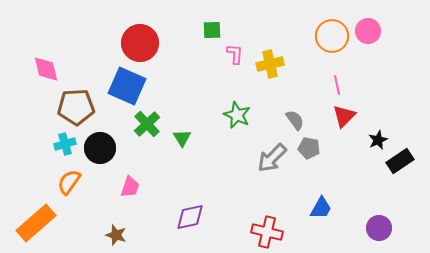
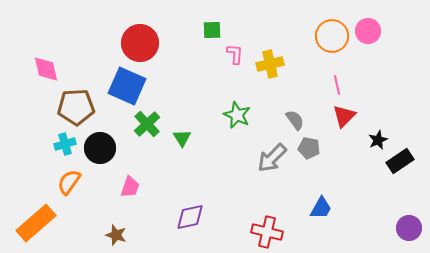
purple circle: moved 30 px right
